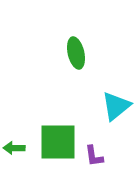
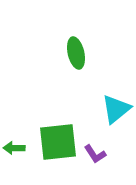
cyan triangle: moved 3 px down
green square: rotated 6 degrees counterclockwise
purple L-shape: moved 1 px right, 2 px up; rotated 25 degrees counterclockwise
